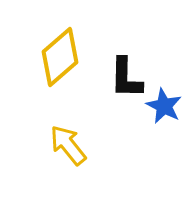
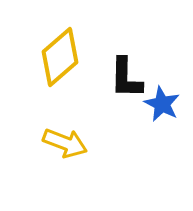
blue star: moved 2 px left, 2 px up
yellow arrow: moved 3 px left, 2 px up; rotated 150 degrees clockwise
